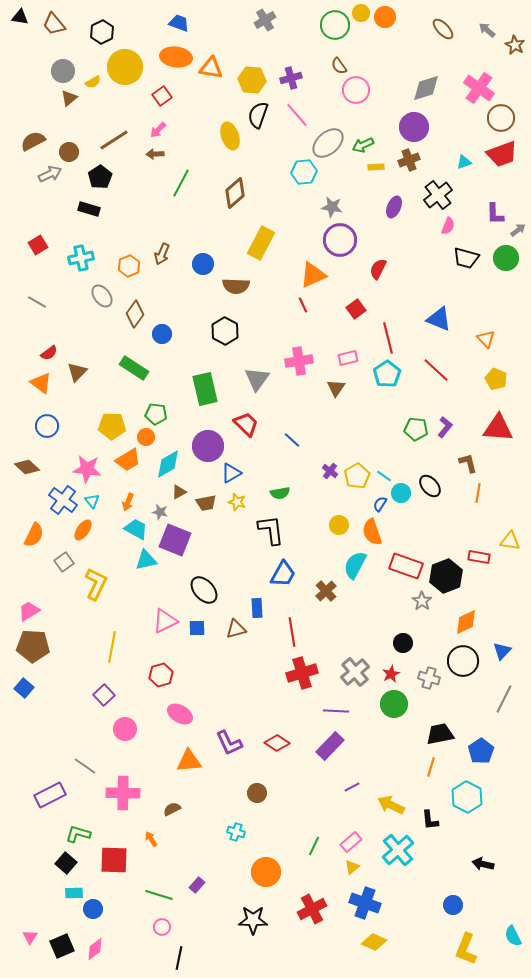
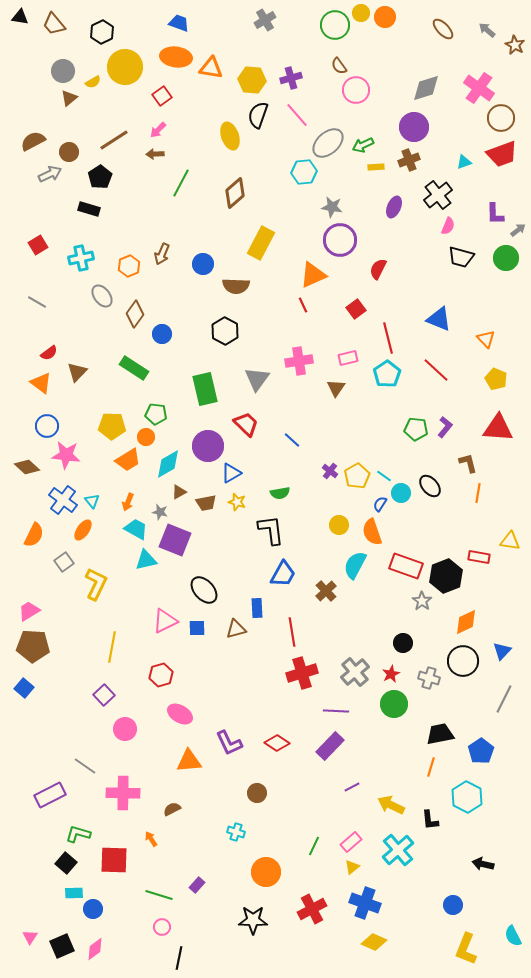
black trapezoid at (466, 258): moved 5 px left, 1 px up
pink star at (87, 469): moved 21 px left, 14 px up
